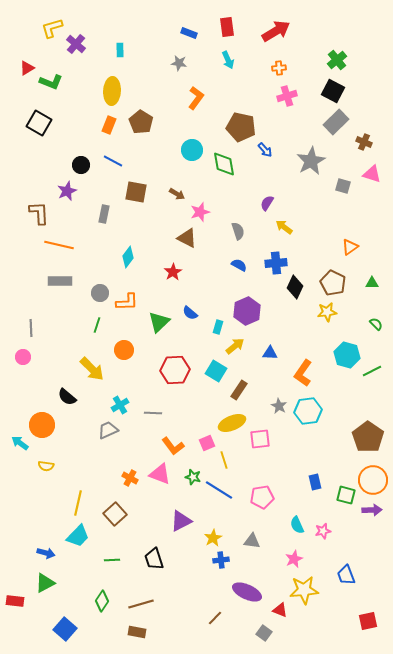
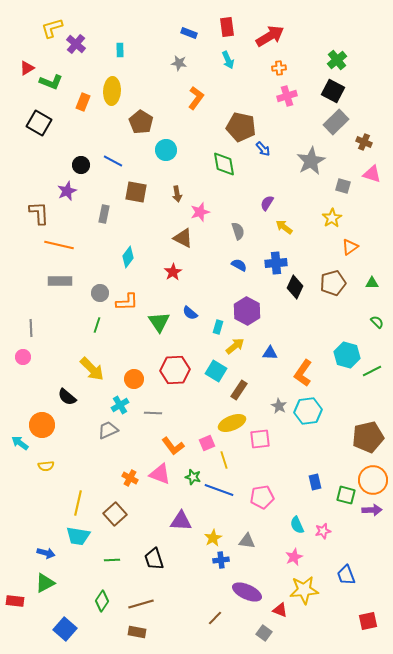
red arrow at (276, 31): moved 6 px left, 5 px down
orange rectangle at (109, 125): moved 26 px left, 23 px up
cyan circle at (192, 150): moved 26 px left
blue arrow at (265, 150): moved 2 px left, 1 px up
brown arrow at (177, 194): rotated 49 degrees clockwise
brown triangle at (187, 238): moved 4 px left
brown pentagon at (333, 283): rotated 30 degrees clockwise
purple hexagon at (247, 311): rotated 8 degrees counterclockwise
yellow star at (327, 312): moved 5 px right, 94 px up; rotated 24 degrees counterclockwise
green triangle at (159, 322): rotated 20 degrees counterclockwise
green semicircle at (376, 324): moved 1 px right, 2 px up
orange circle at (124, 350): moved 10 px right, 29 px down
brown pentagon at (368, 437): rotated 24 degrees clockwise
yellow semicircle at (46, 466): rotated 14 degrees counterclockwise
blue line at (219, 490): rotated 12 degrees counterclockwise
purple triangle at (181, 521): rotated 30 degrees clockwise
cyan trapezoid at (78, 536): rotated 55 degrees clockwise
gray triangle at (252, 541): moved 5 px left
pink star at (294, 559): moved 2 px up
